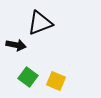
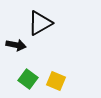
black triangle: rotated 8 degrees counterclockwise
green square: moved 2 px down
